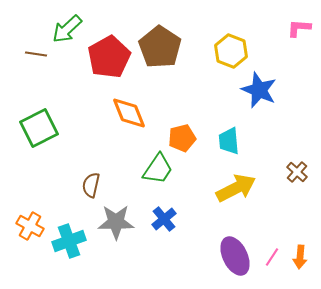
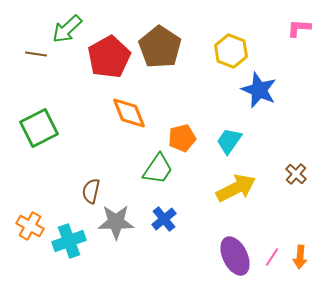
cyan trapezoid: rotated 40 degrees clockwise
brown cross: moved 1 px left, 2 px down
brown semicircle: moved 6 px down
